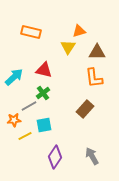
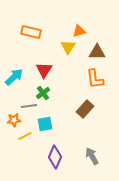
red triangle: rotated 48 degrees clockwise
orange L-shape: moved 1 px right, 1 px down
gray line: rotated 21 degrees clockwise
cyan square: moved 1 px right, 1 px up
purple diamond: rotated 10 degrees counterclockwise
